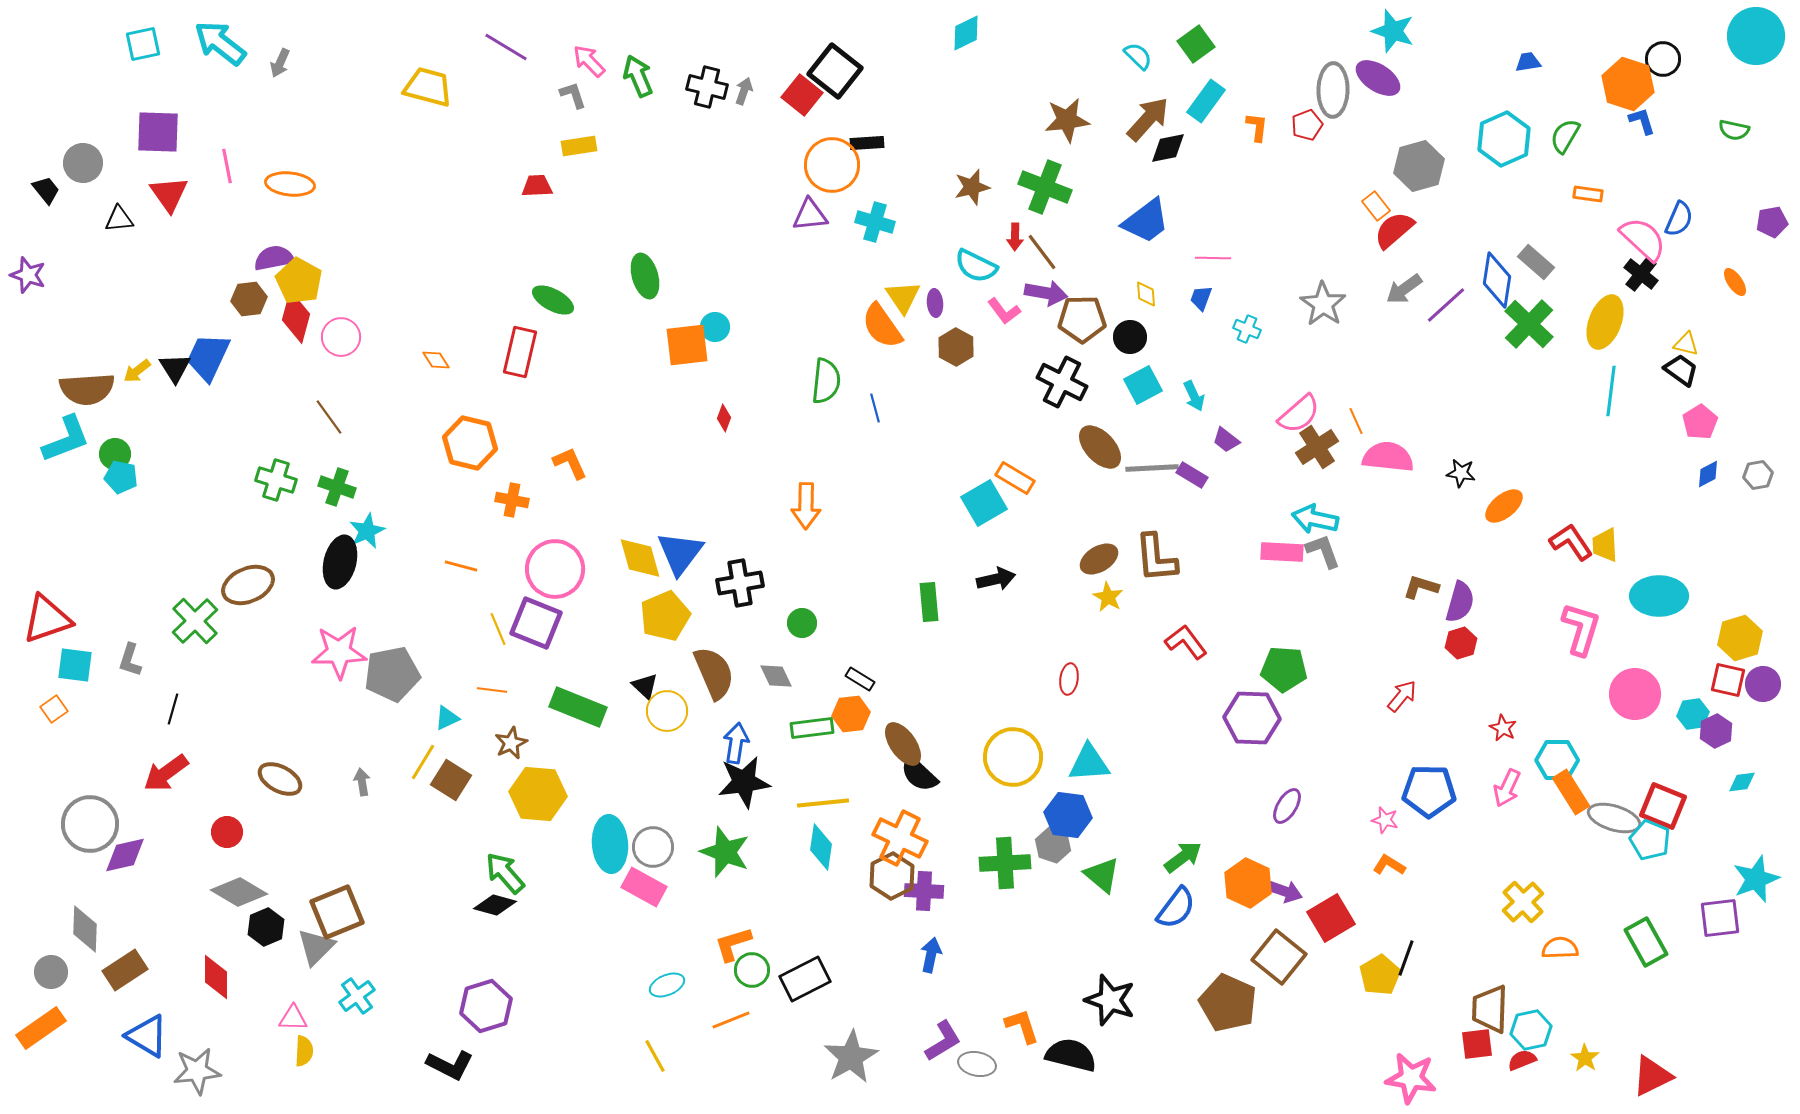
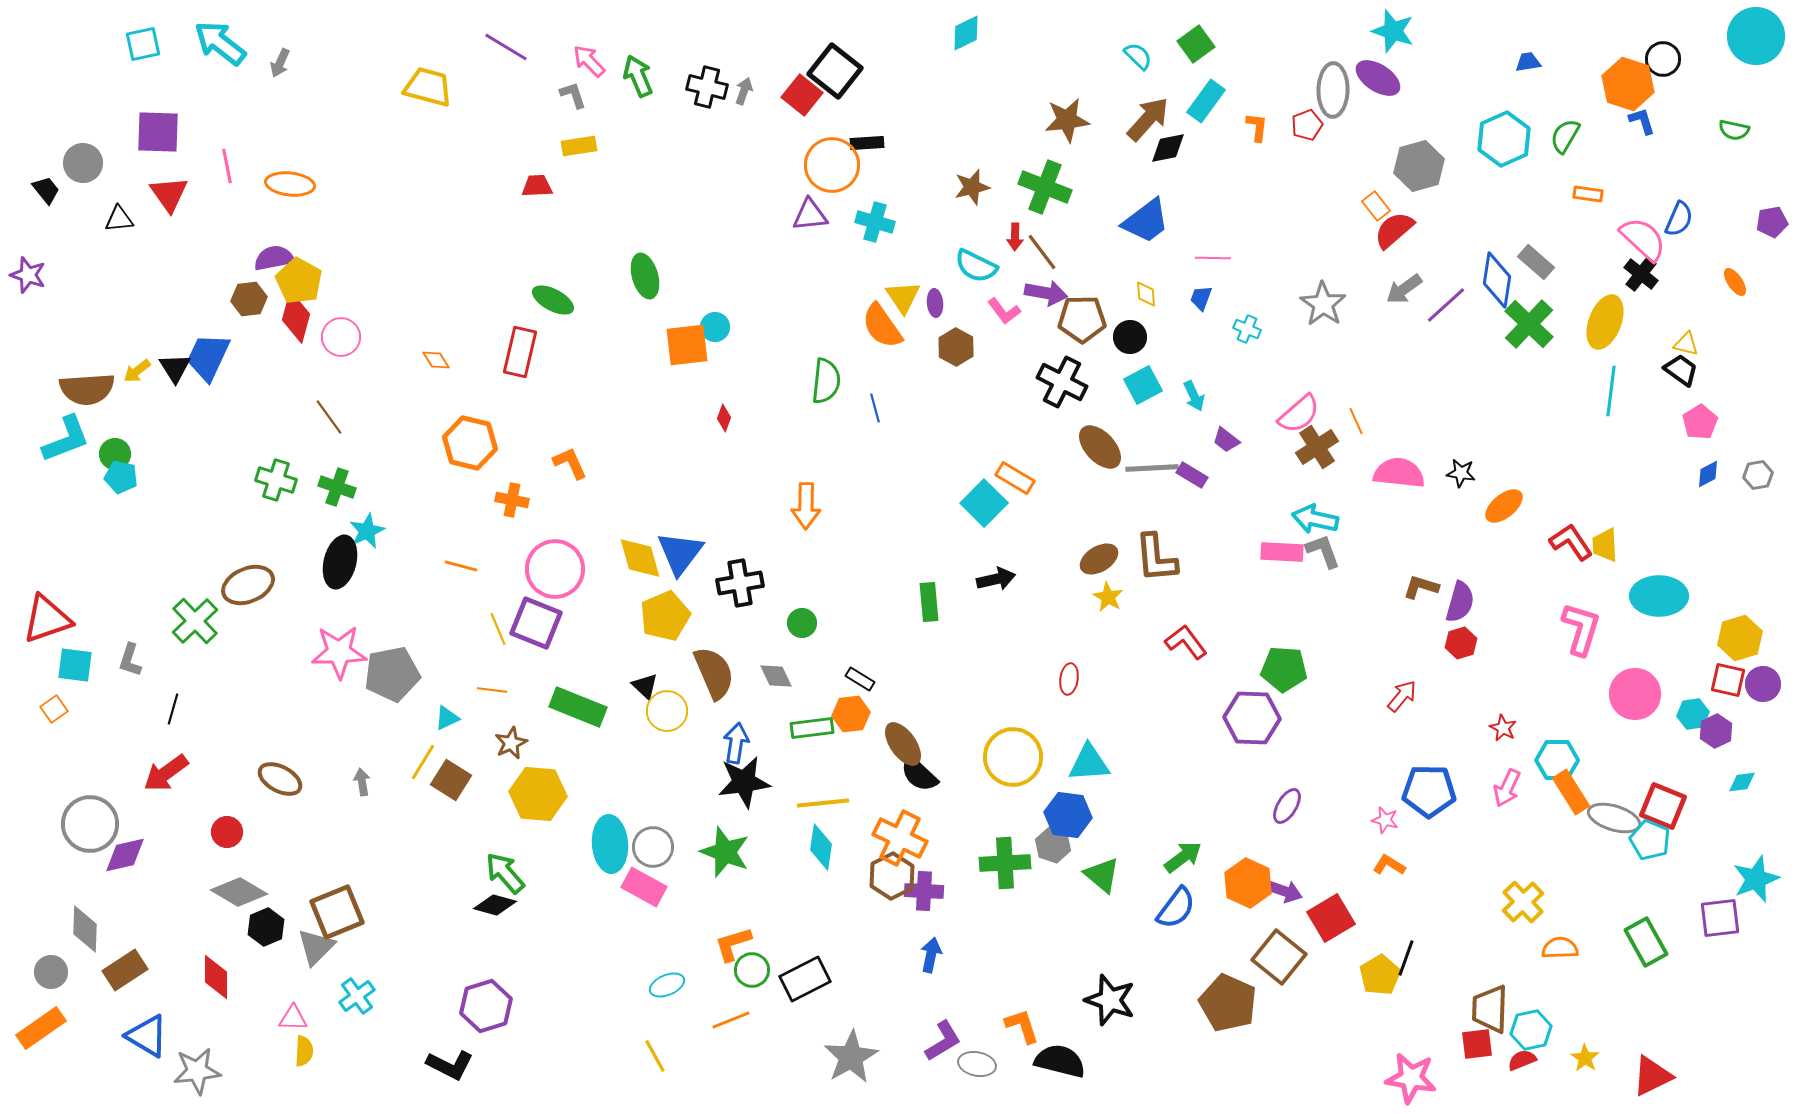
pink semicircle at (1388, 457): moved 11 px right, 16 px down
cyan square at (984, 503): rotated 15 degrees counterclockwise
black semicircle at (1071, 1055): moved 11 px left, 6 px down
